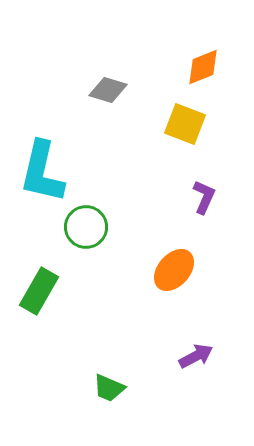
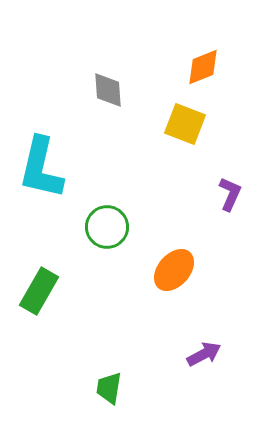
gray diamond: rotated 69 degrees clockwise
cyan L-shape: moved 1 px left, 4 px up
purple L-shape: moved 26 px right, 3 px up
green circle: moved 21 px right
purple arrow: moved 8 px right, 2 px up
green trapezoid: rotated 76 degrees clockwise
